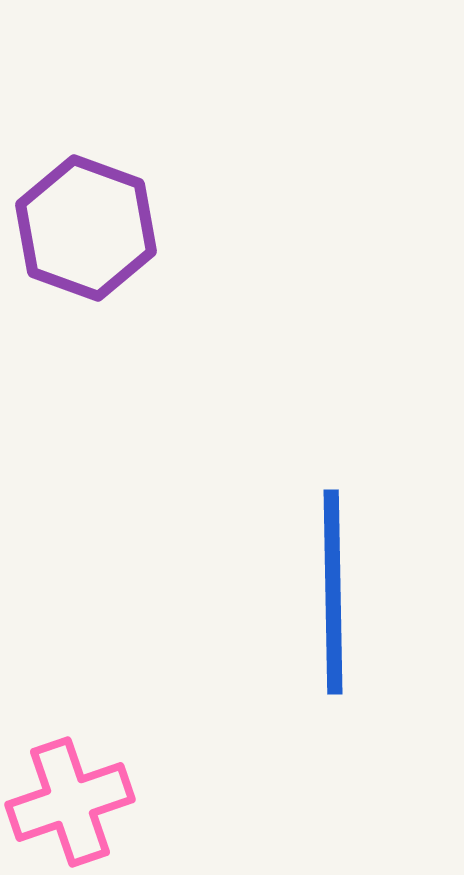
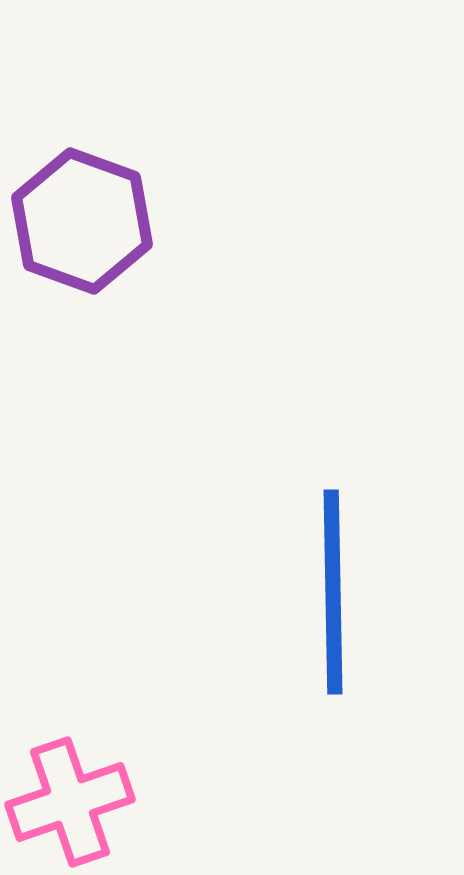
purple hexagon: moved 4 px left, 7 px up
